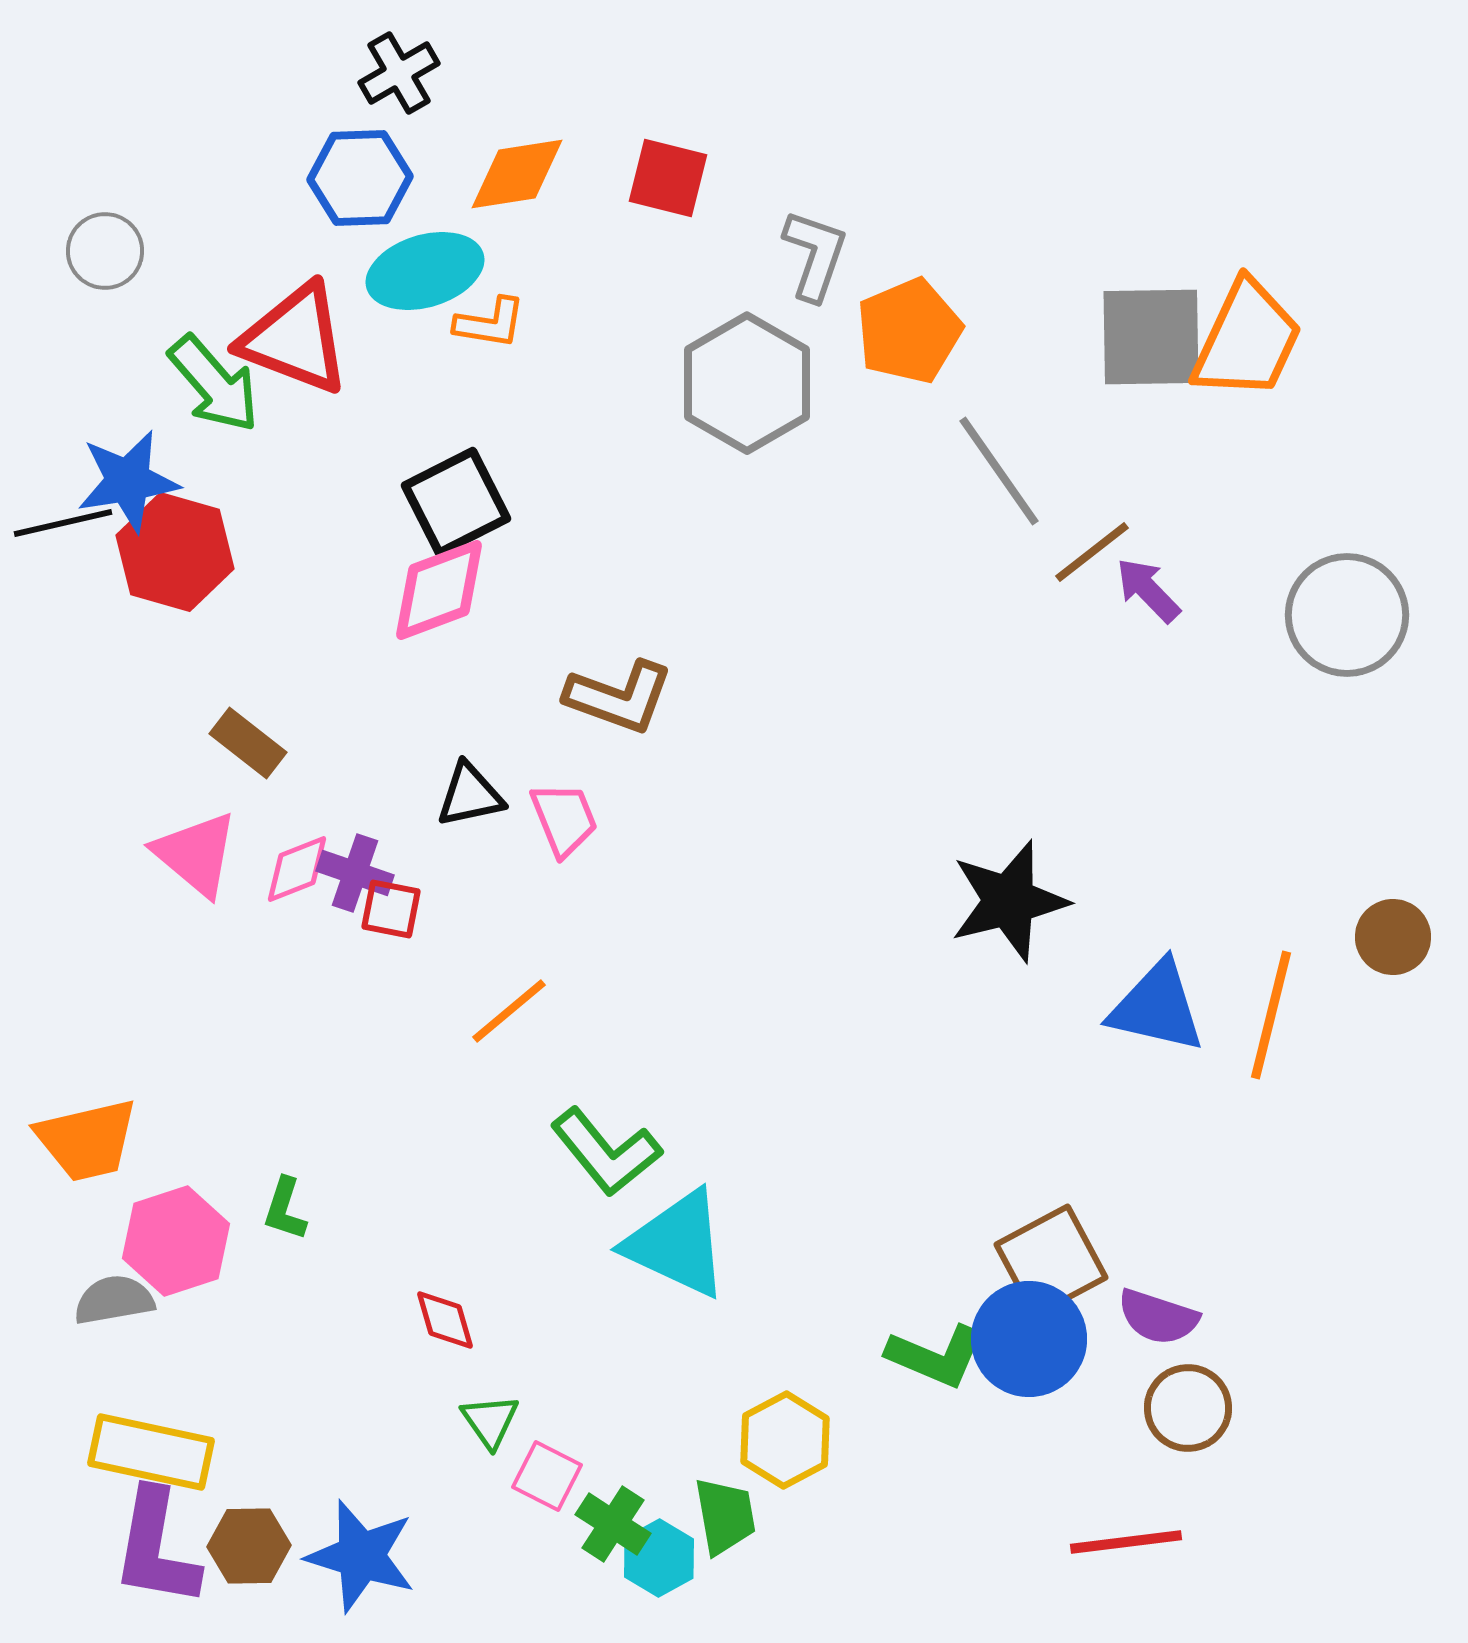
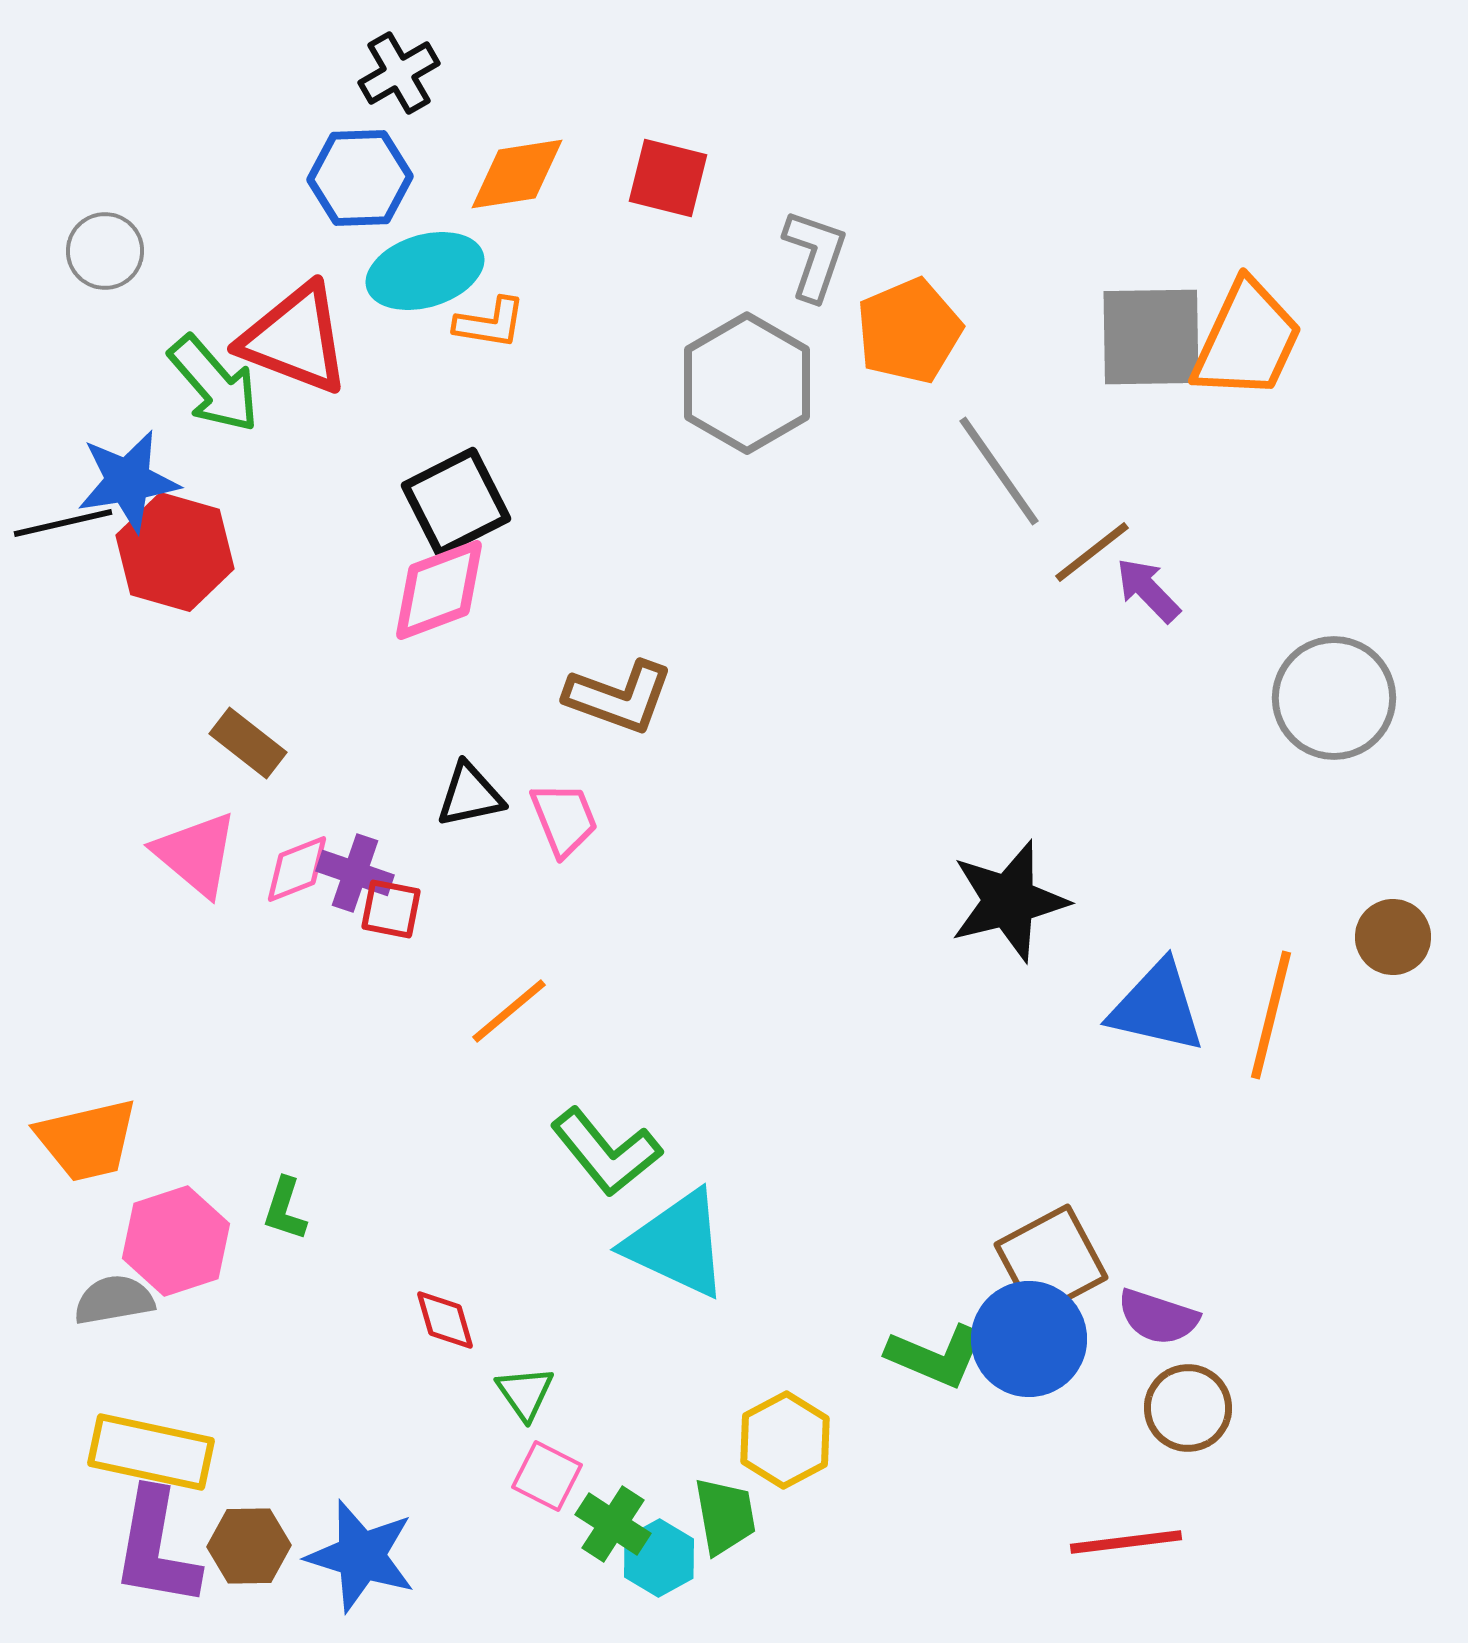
gray circle at (1347, 615): moved 13 px left, 83 px down
green triangle at (490, 1421): moved 35 px right, 28 px up
